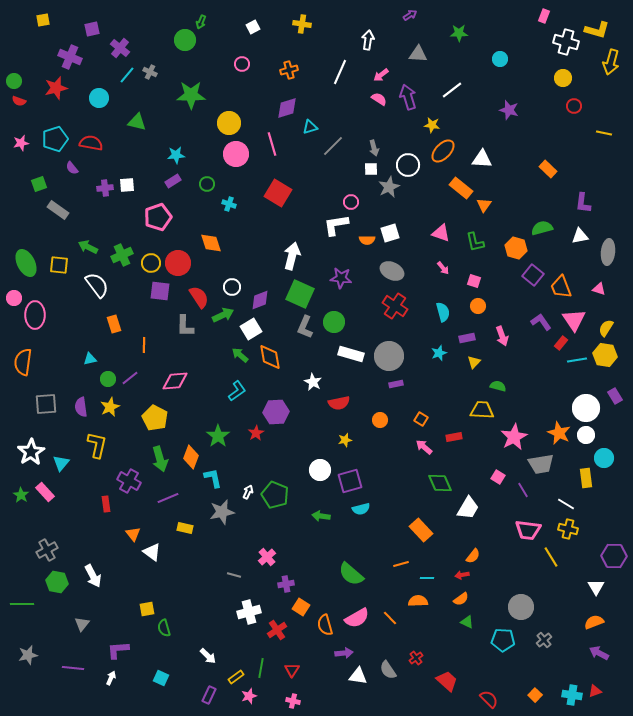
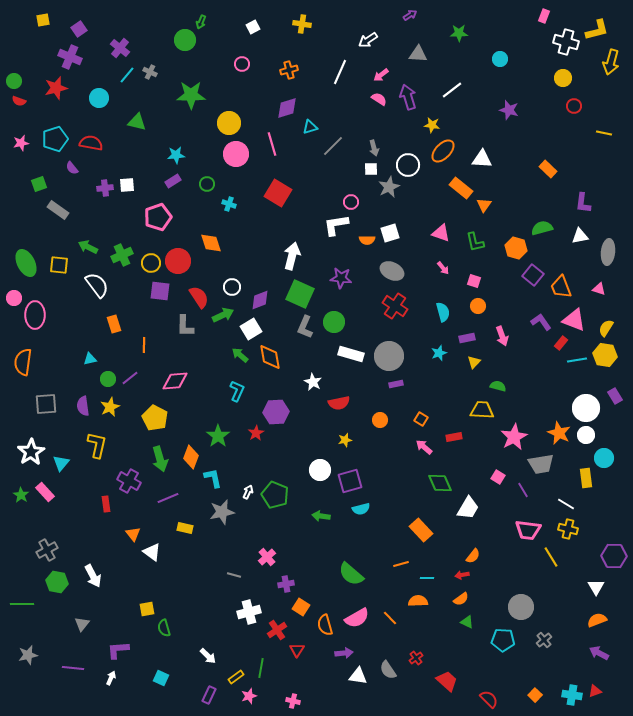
purple square at (92, 29): moved 13 px left; rotated 21 degrees counterclockwise
yellow L-shape at (597, 30): rotated 30 degrees counterclockwise
white arrow at (368, 40): rotated 132 degrees counterclockwise
red circle at (178, 263): moved 2 px up
pink triangle at (574, 320): rotated 35 degrees counterclockwise
cyan L-shape at (237, 391): rotated 30 degrees counterclockwise
purple semicircle at (81, 407): moved 2 px right, 1 px up
orange semicircle at (594, 622): moved 3 px right, 2 px up
red triangle at (292, 670): moved 5 px right, 20 px up
